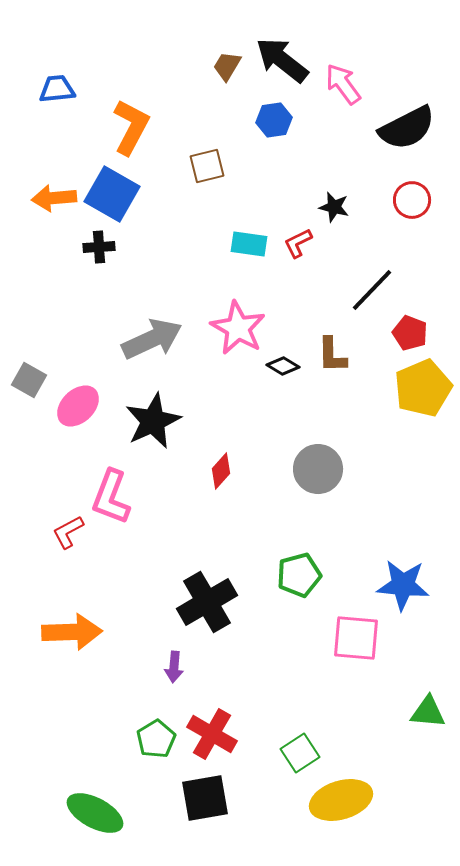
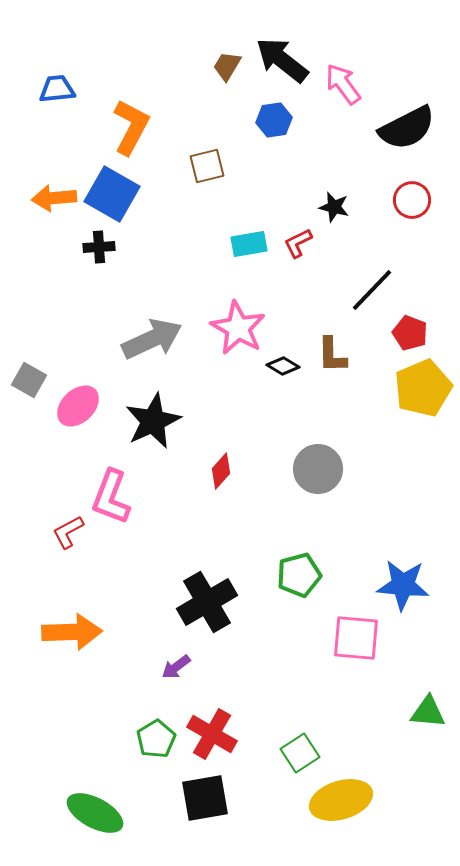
cyan rectangle at (249, 244): rotated 18 degrees counterclockwise
purple arrow at (174, 667): moved 2 px right; rotated 48 degrees clockwise
